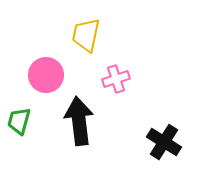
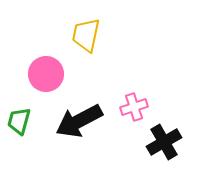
pink circle: moved 1 px up
pink cross: moved 18 px right, 28 px down
black arrow: rotated 111 degrees counterclockwise
black cross: rotated 28 degrees clockwise
